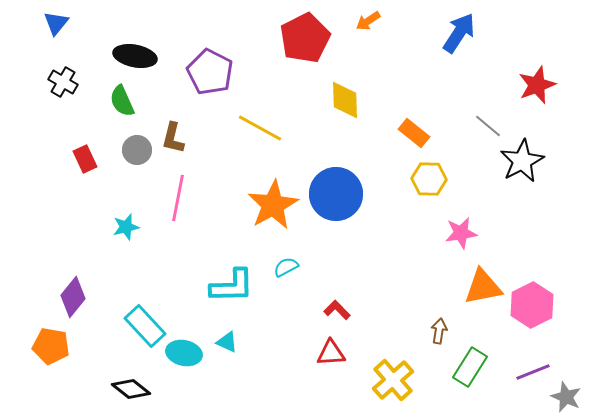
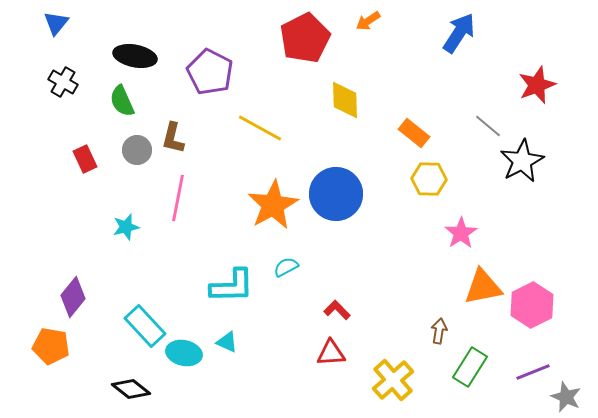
pink star: rotated 24 degrees counterclockwise
